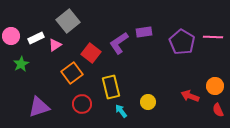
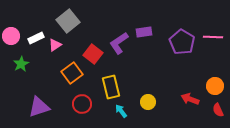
red square: moved 2 px right, 1 px down
red arrow: moved 3 px down
